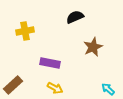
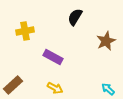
black semicircle: rotated 36 degrees counterclockwise
brown star: moved 13 px right, 6 px up
purple rectangle: moved 3 px right, 6 px up; rotated 18 degrees clockwise
